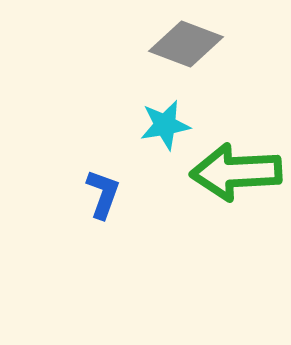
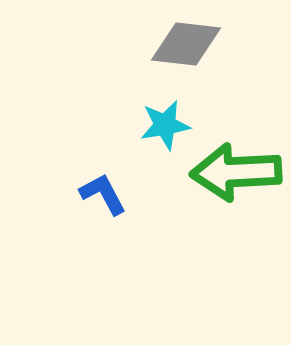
gray diamond: rotated 14 degrees counterclockwise
blue L-shape: rotated 48 degrees counterclockwise
